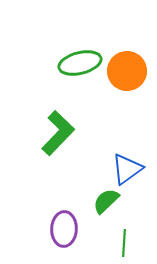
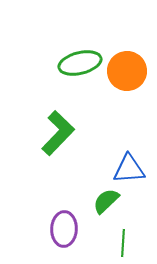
blue triangle: moved 2 px right; rotated 32 degrees clockwise
green line: moved 1 px left
